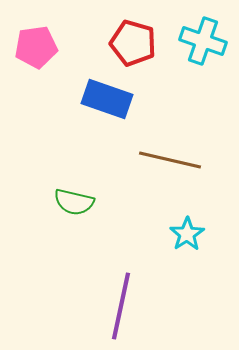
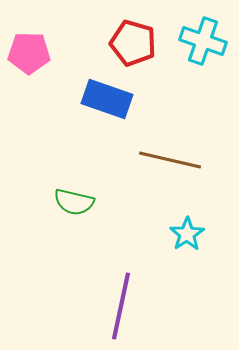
pink pentagon: moved 7 px left, 6 px down; rotated 9 degrees clockwise
